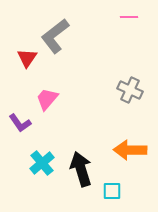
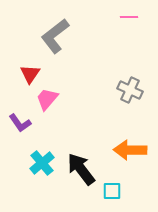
red triangle: moved 3 px right, 16 px down
black arrow: rotated 20 degrees counterclockwise
